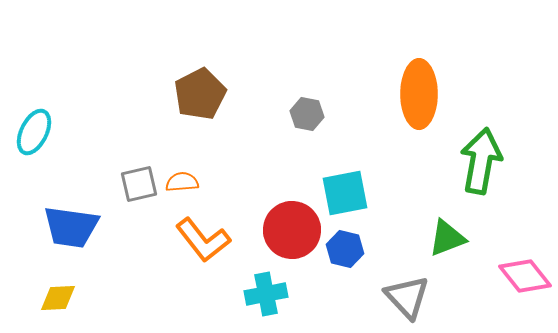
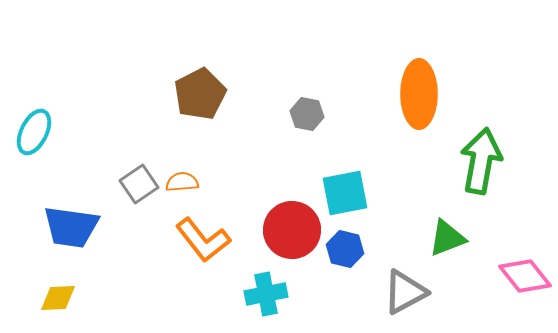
gray square: rotated 21 degrees counterclockwise
gray triangle: moved 2 px left, 5 px up; rotated 45 degrees clockwise
